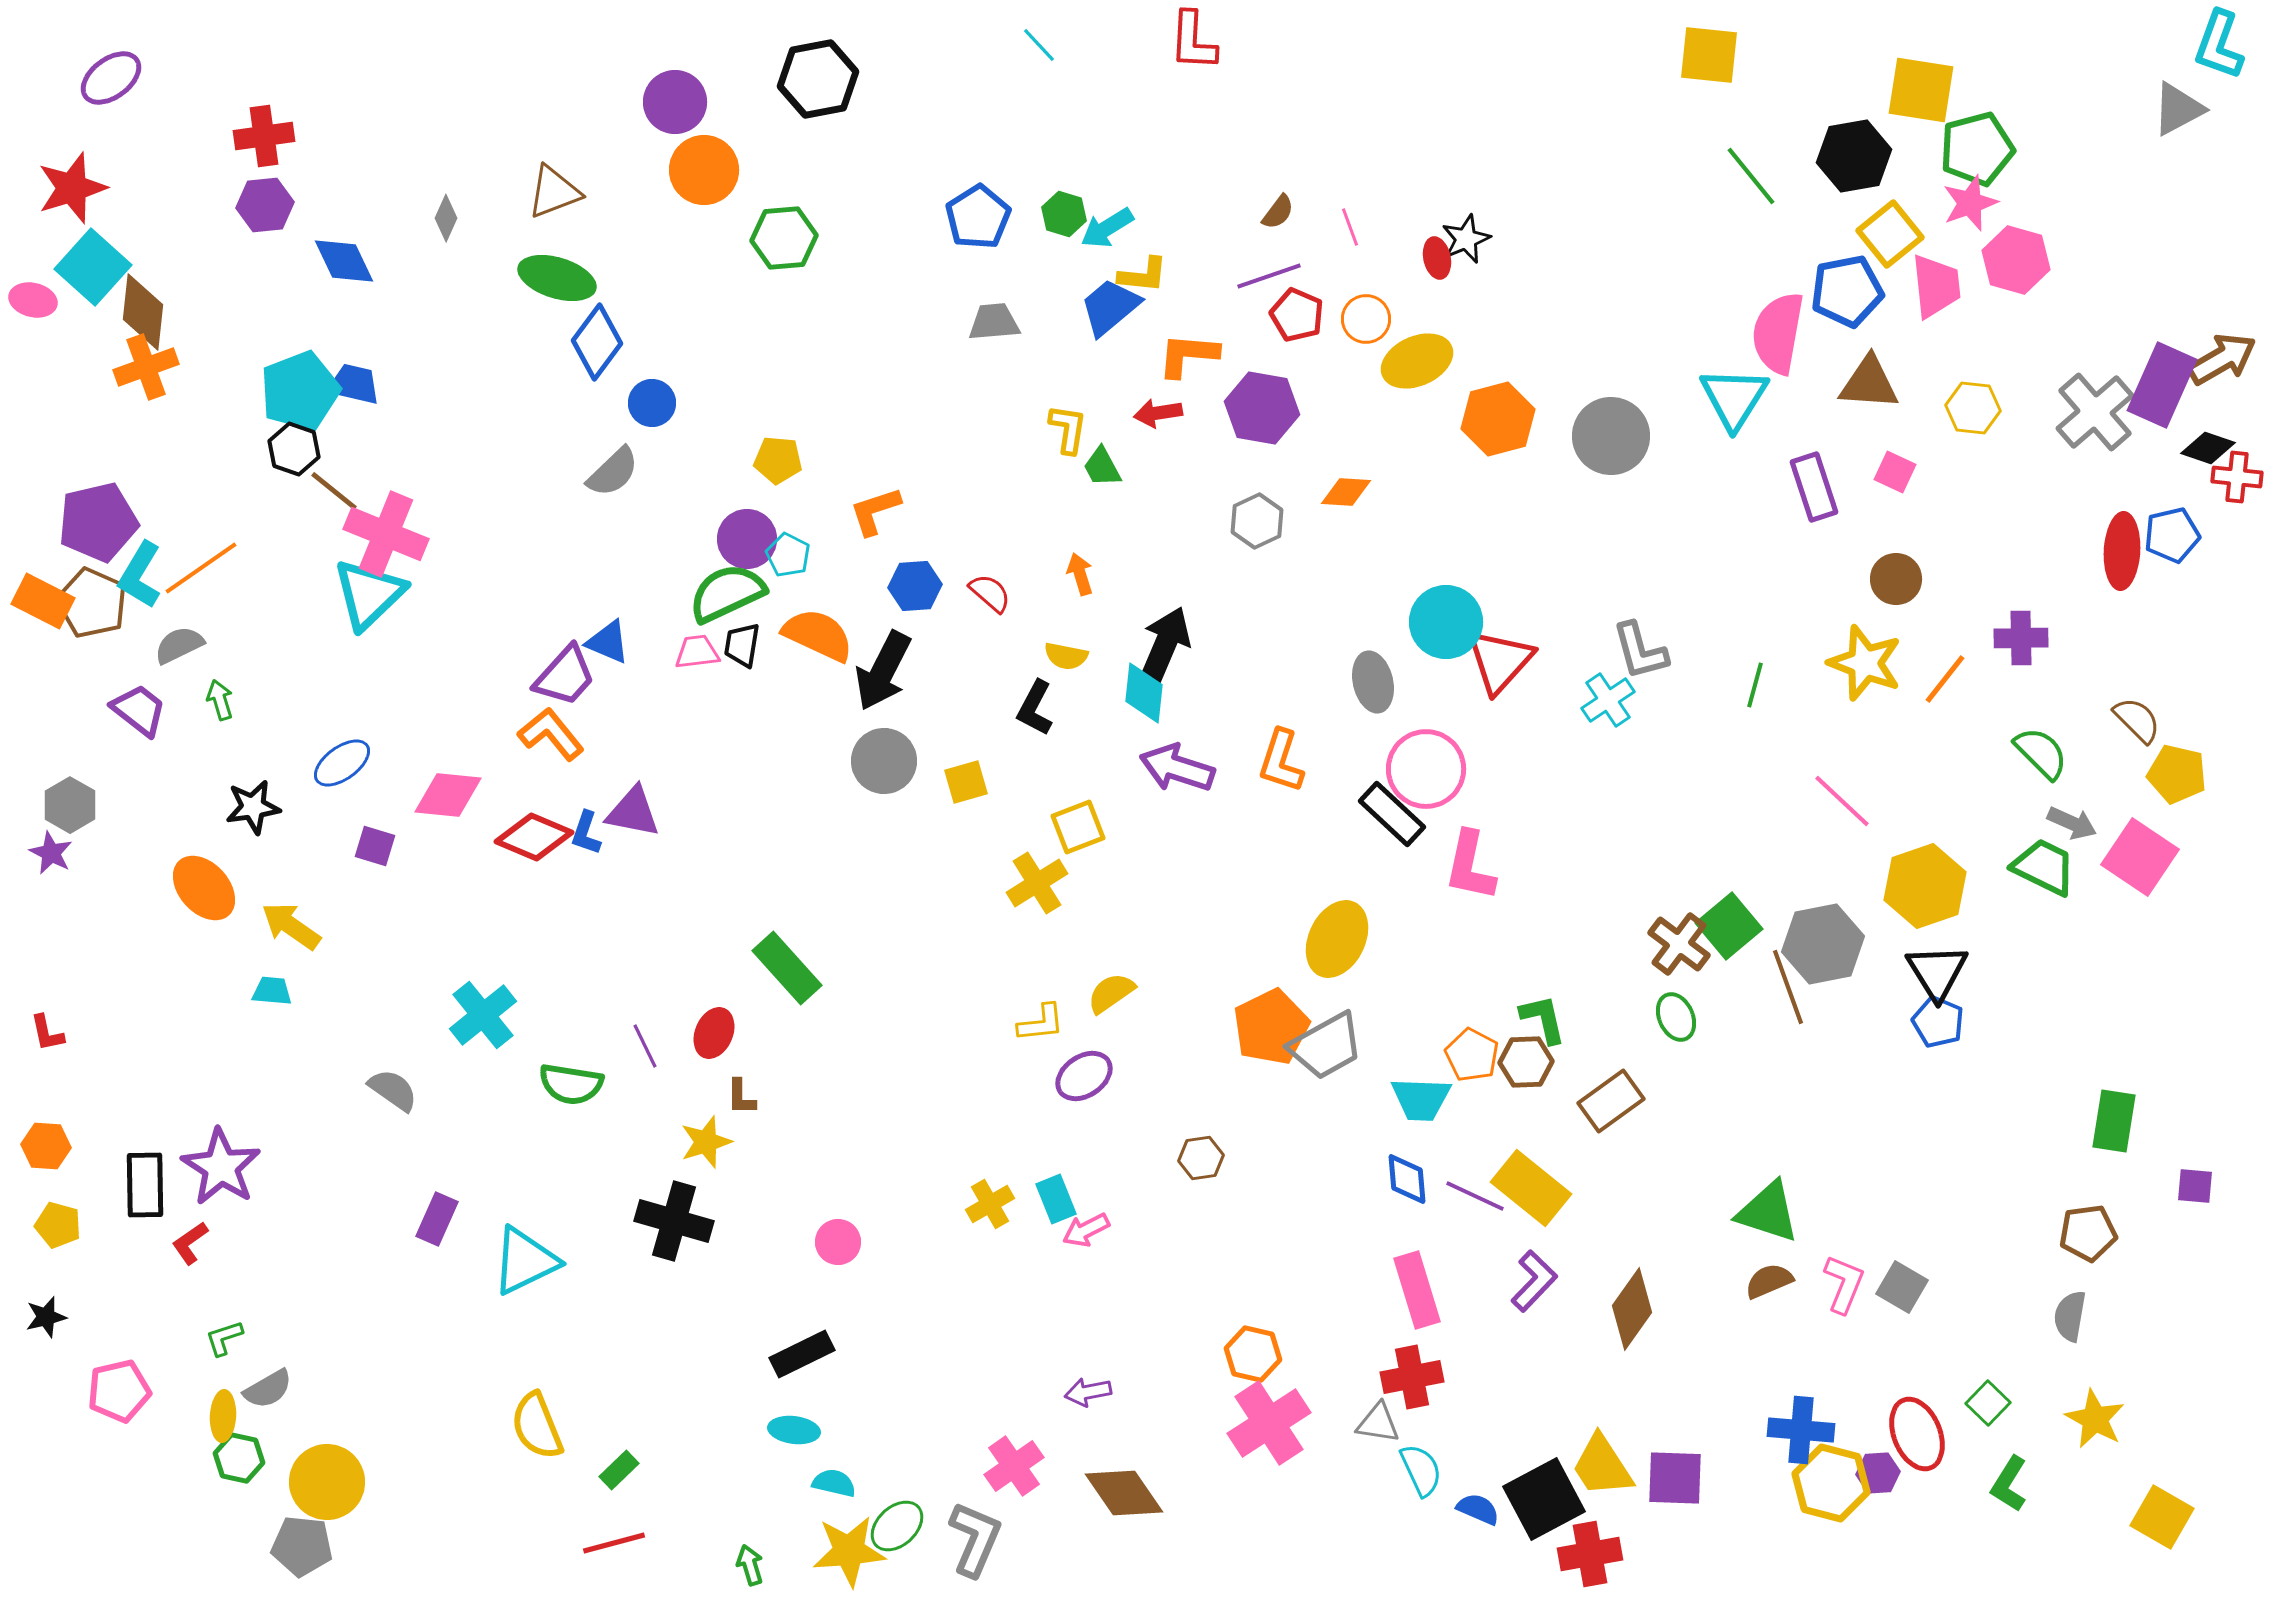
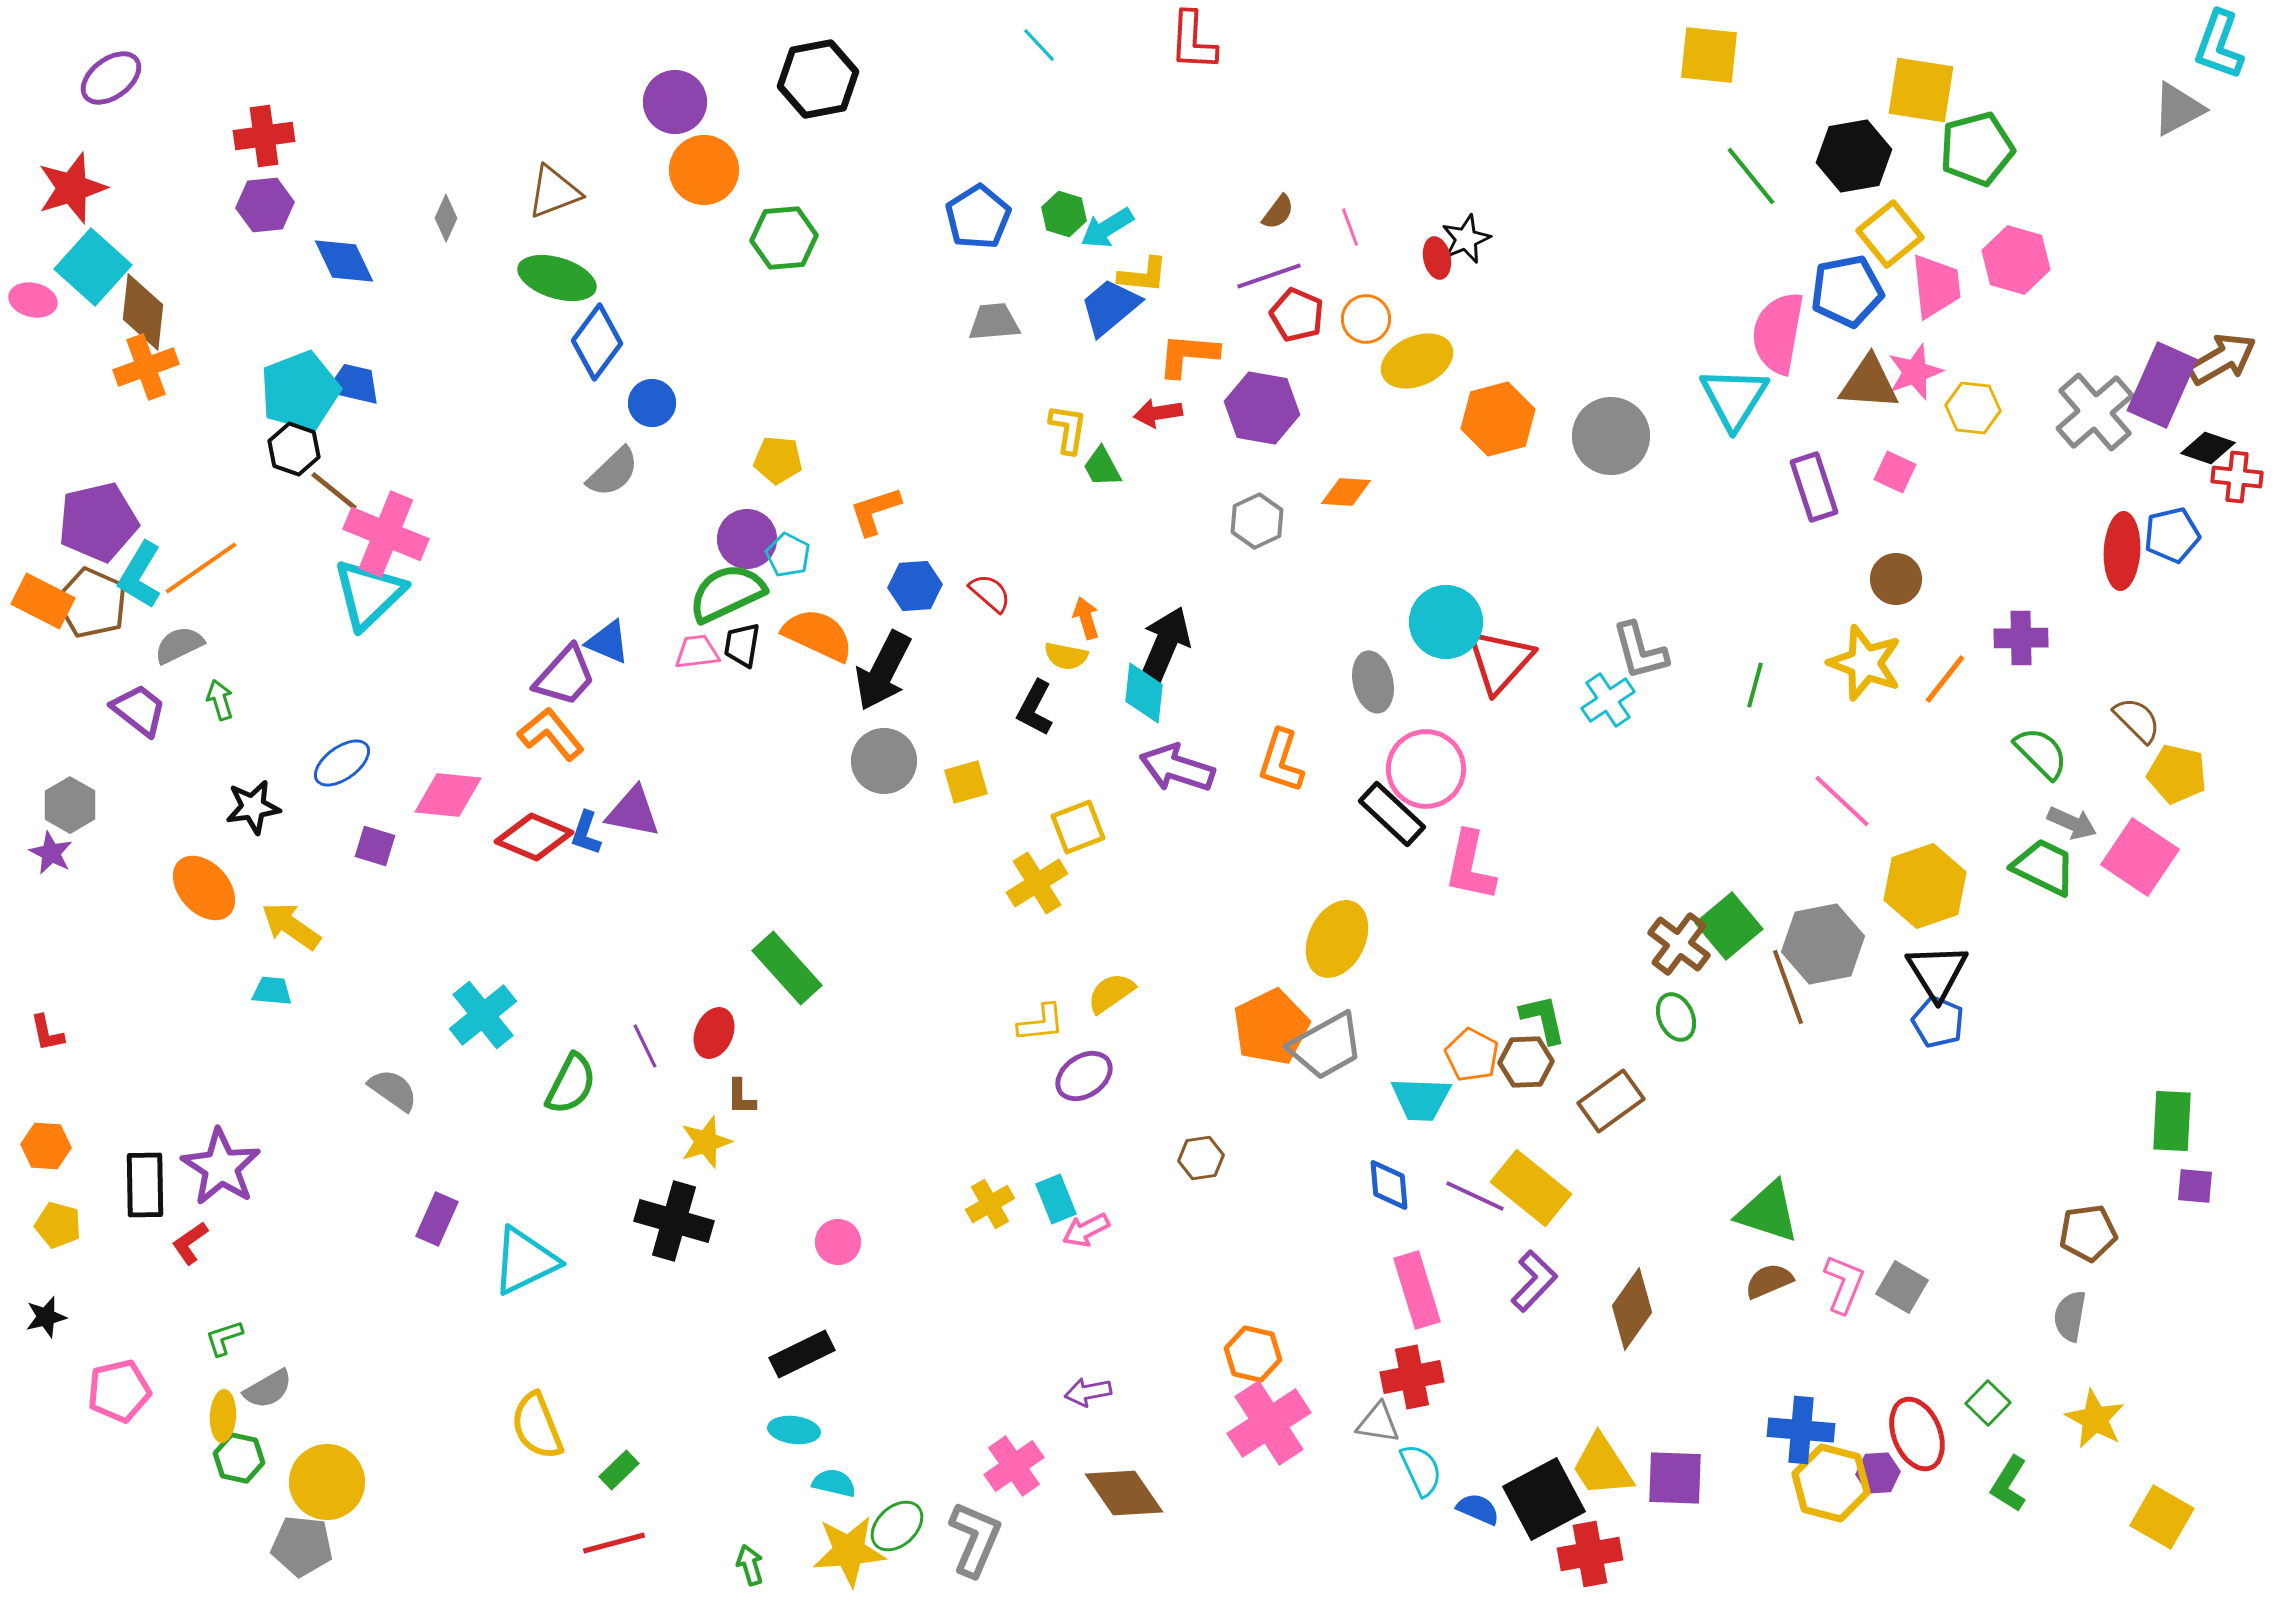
pink star at (1970, 203): moved 55 px left, 169 px down
orange arrow at (1080, 574): moved 6 px right, 44 px down
green semicircle at (571, 1084): rotated 72 degrees counterclockwise
green rectangle at (2114, 1121): moved 58 px right; rotated 6 degrees counterclockwise
blue diamond at (1407, 1179): moved 18 px left, 6 px down
